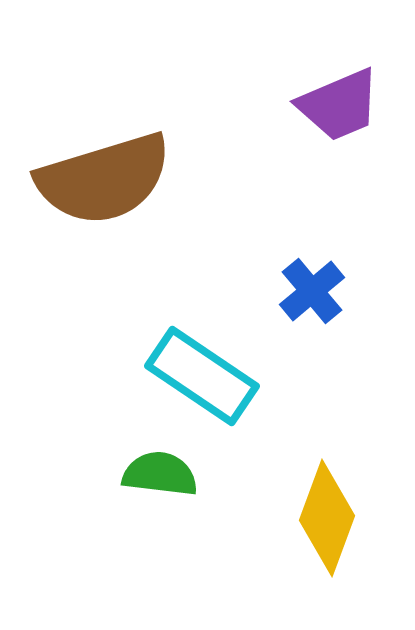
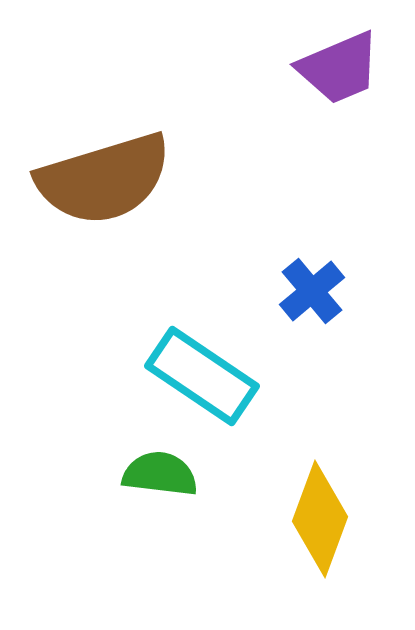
purple trapezoid: moved 37 px up
yellow diamond: moved 7 px left, 1 px down
